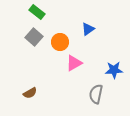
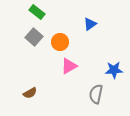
blue triangle: moved 2 px right, 5 px up
pink triangle: moved 5 px left, 3 px down
